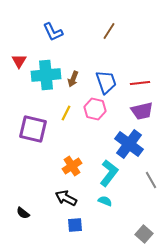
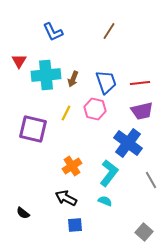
blue cross: moved 1 px left, 1 px up
gray square: moved 2 px up
